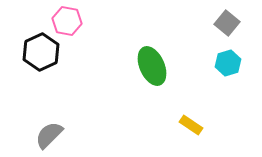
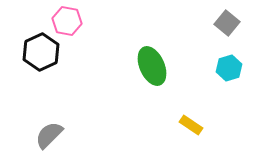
cyan hexagon: moved 1 px right, 5 px down
